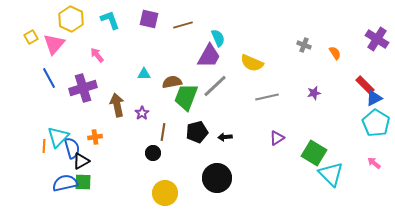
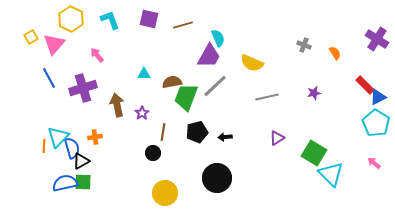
blue triangle at (374, 98): moved 4 px right, 1 px up
